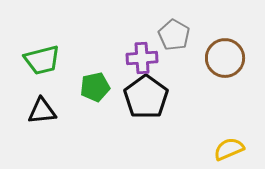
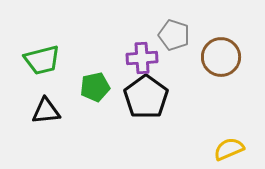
gray pentagon: rotated 12 degrees counterclockwise
brown circle: moved 4 px left, 1 px up
black triangle: moved 4 px right
